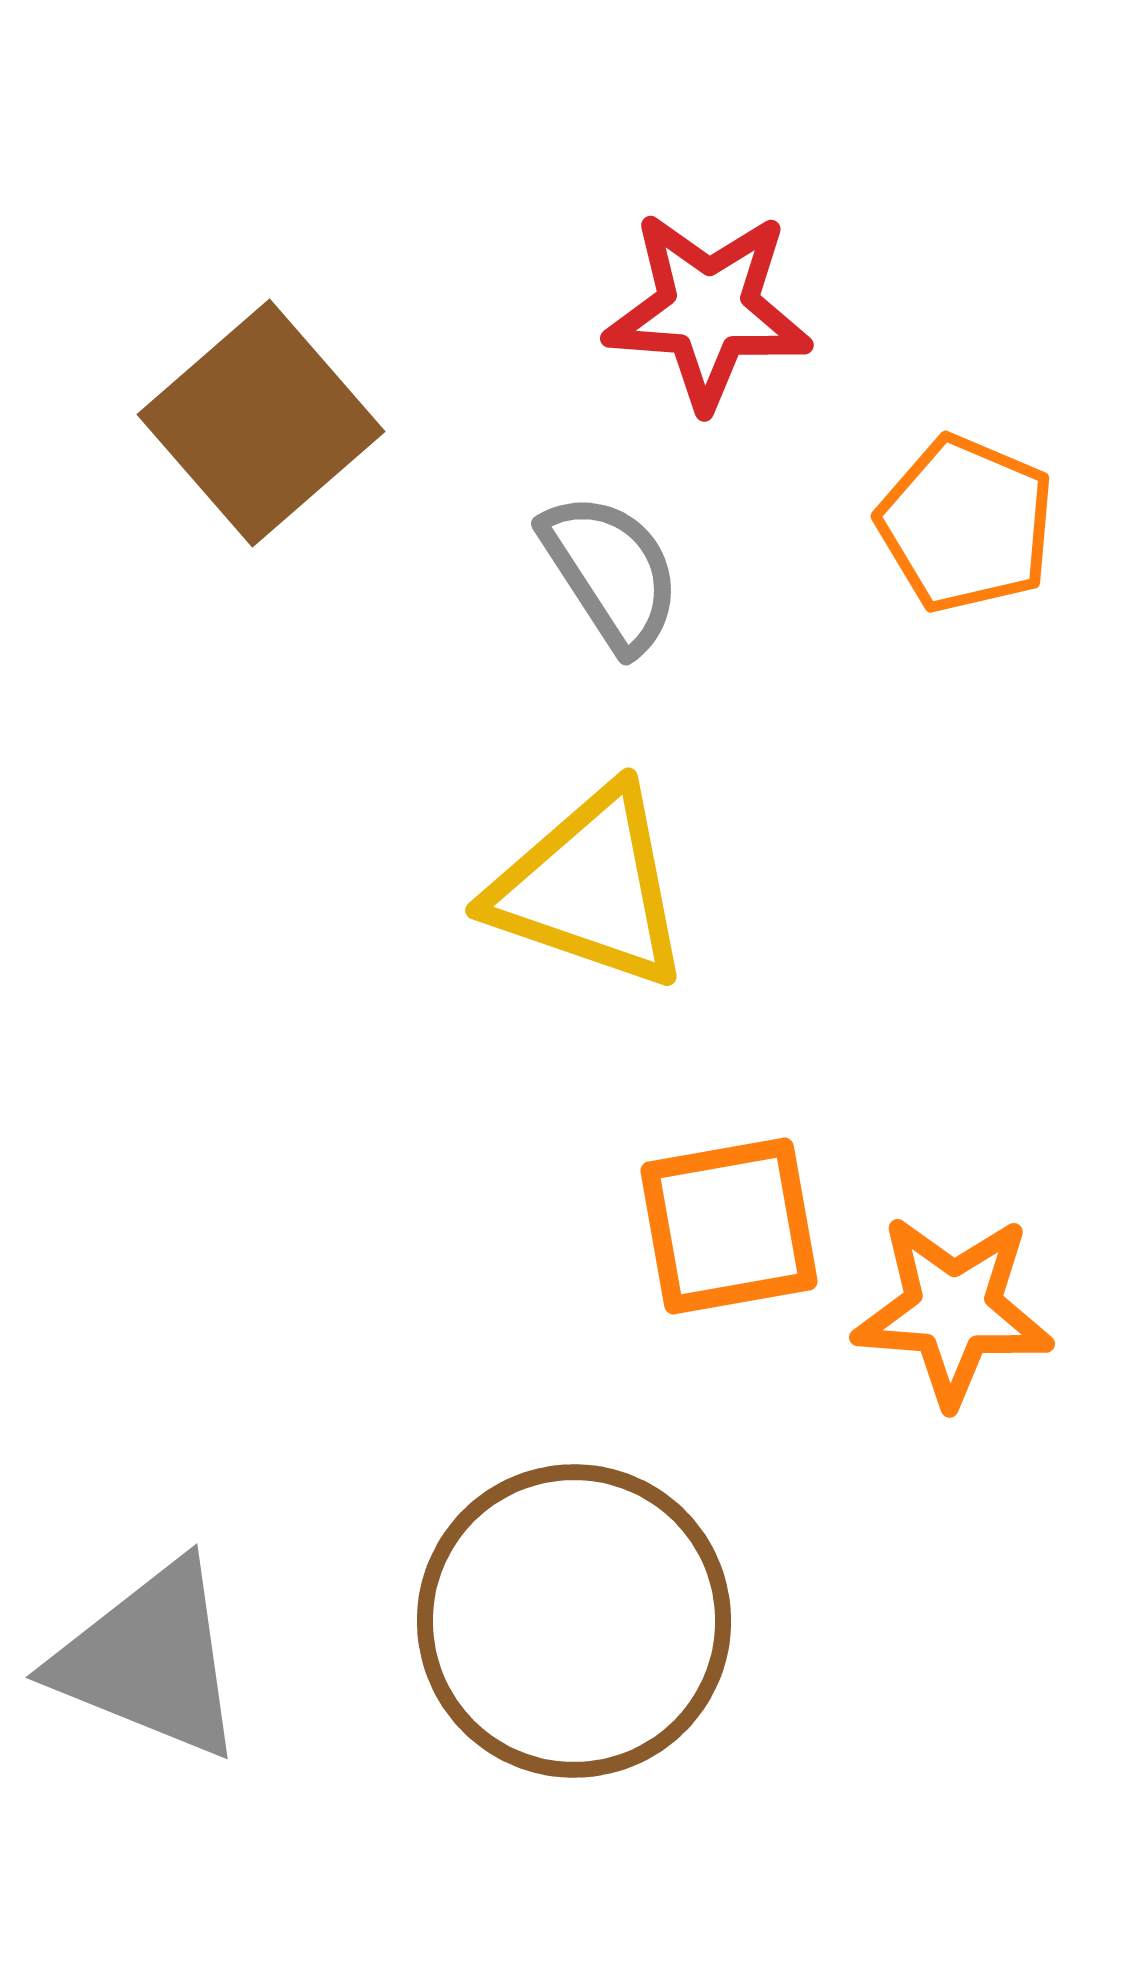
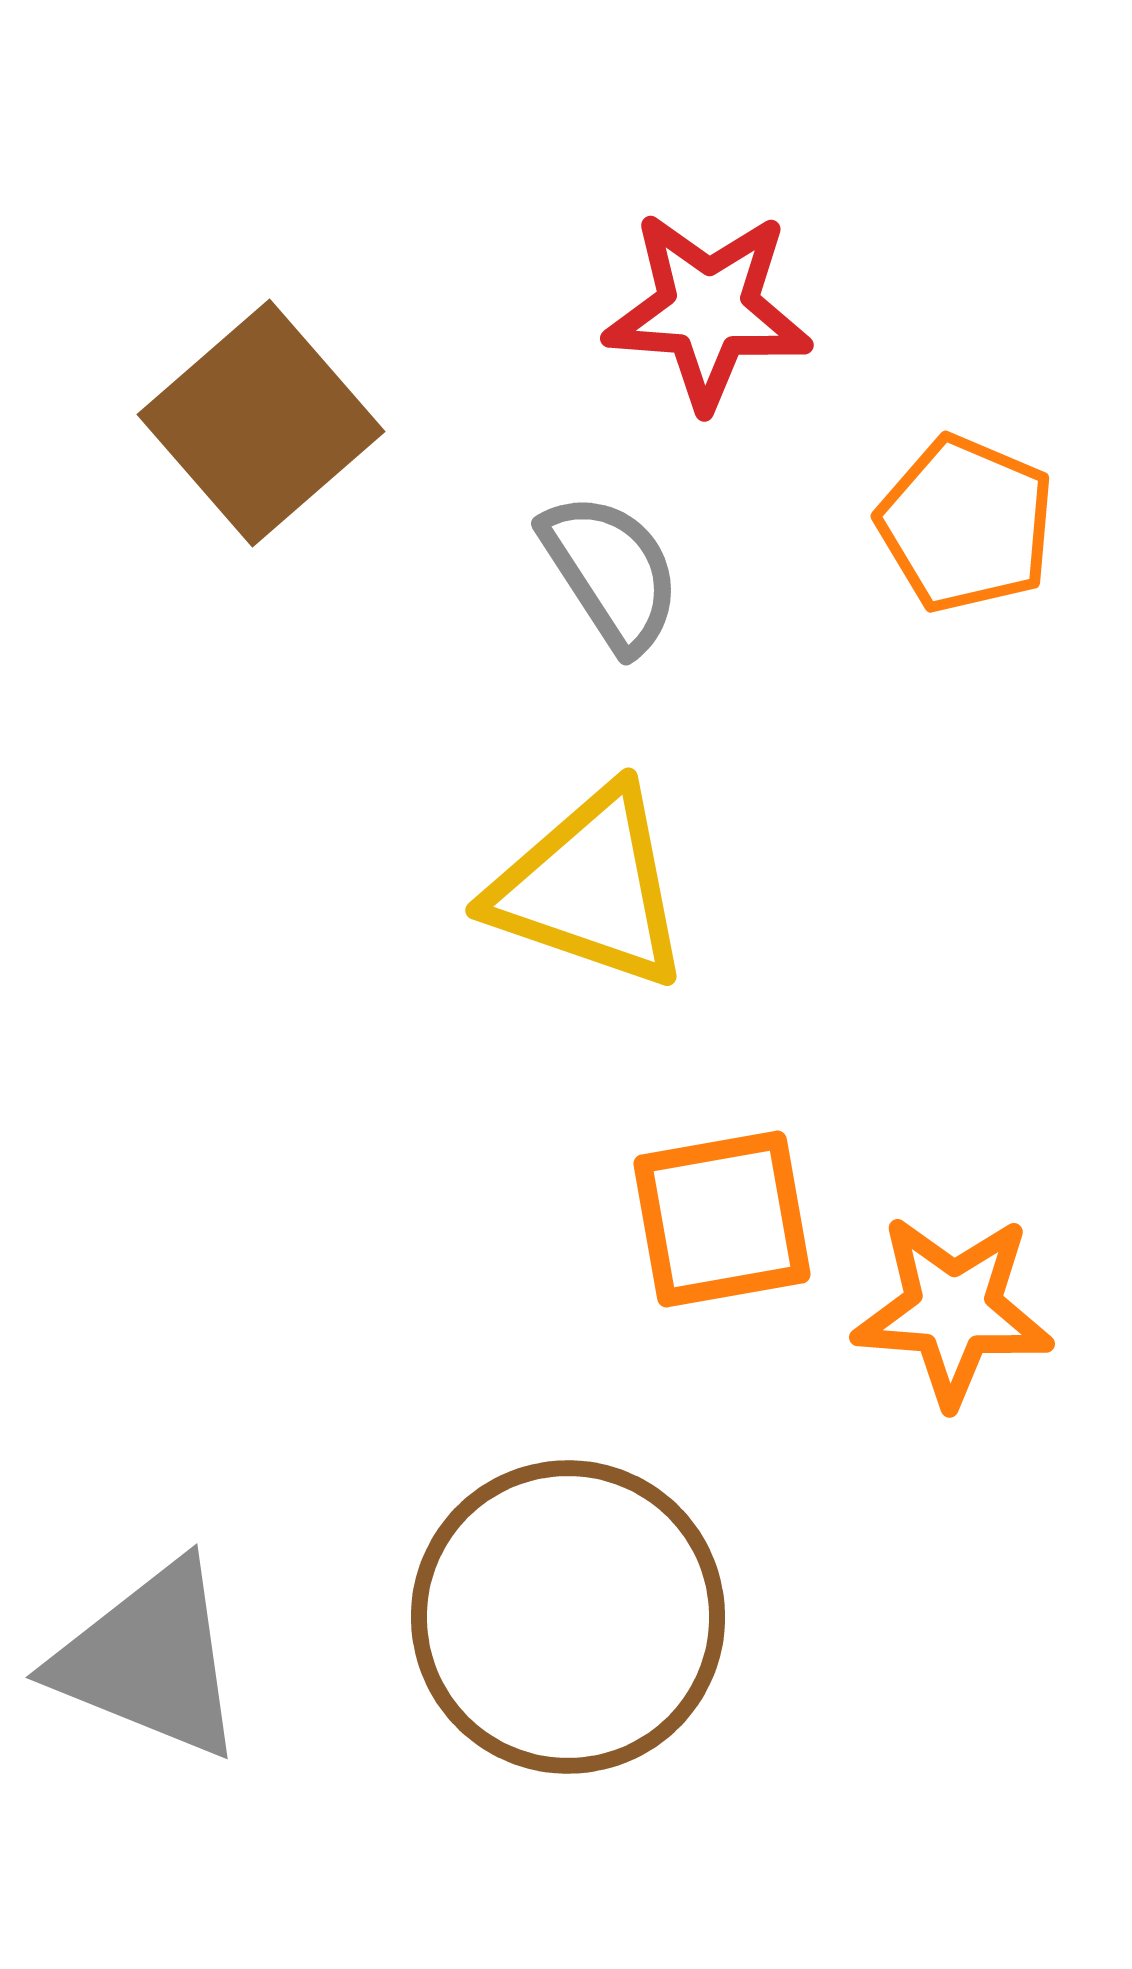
orange square: moved 7 px left, 7 px up
brown circle: moved 6 px left, 4 px up
